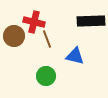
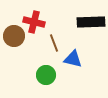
black rectangle: moved 1 px down
brown line: moved 7 px right, 4 px down
blue triangle: moved 2 px left, 3 px down
green circle: moved 1 px up
